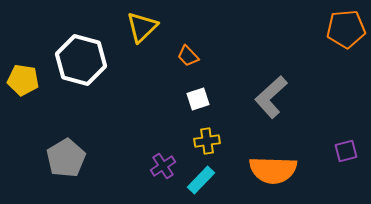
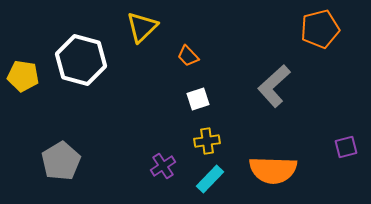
orange pentagon: moved 26 px left; rotated 9 degrees counterclockwise
yellow pentagon: moved 4 px up
gray L-shape: moved 3 px right, 11 px up
purple square: moved 4 px up
gray pentagon: moved 5 px left, 3 px down
cyan rectangle: moved 9 px right, 1 px up
